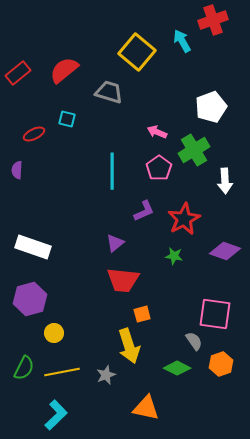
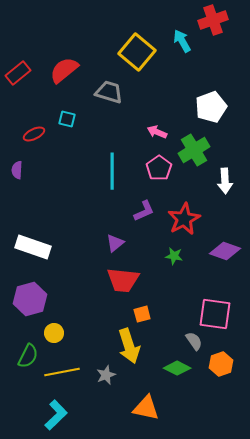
green semicircle: moved 4 px right, 12 px up
